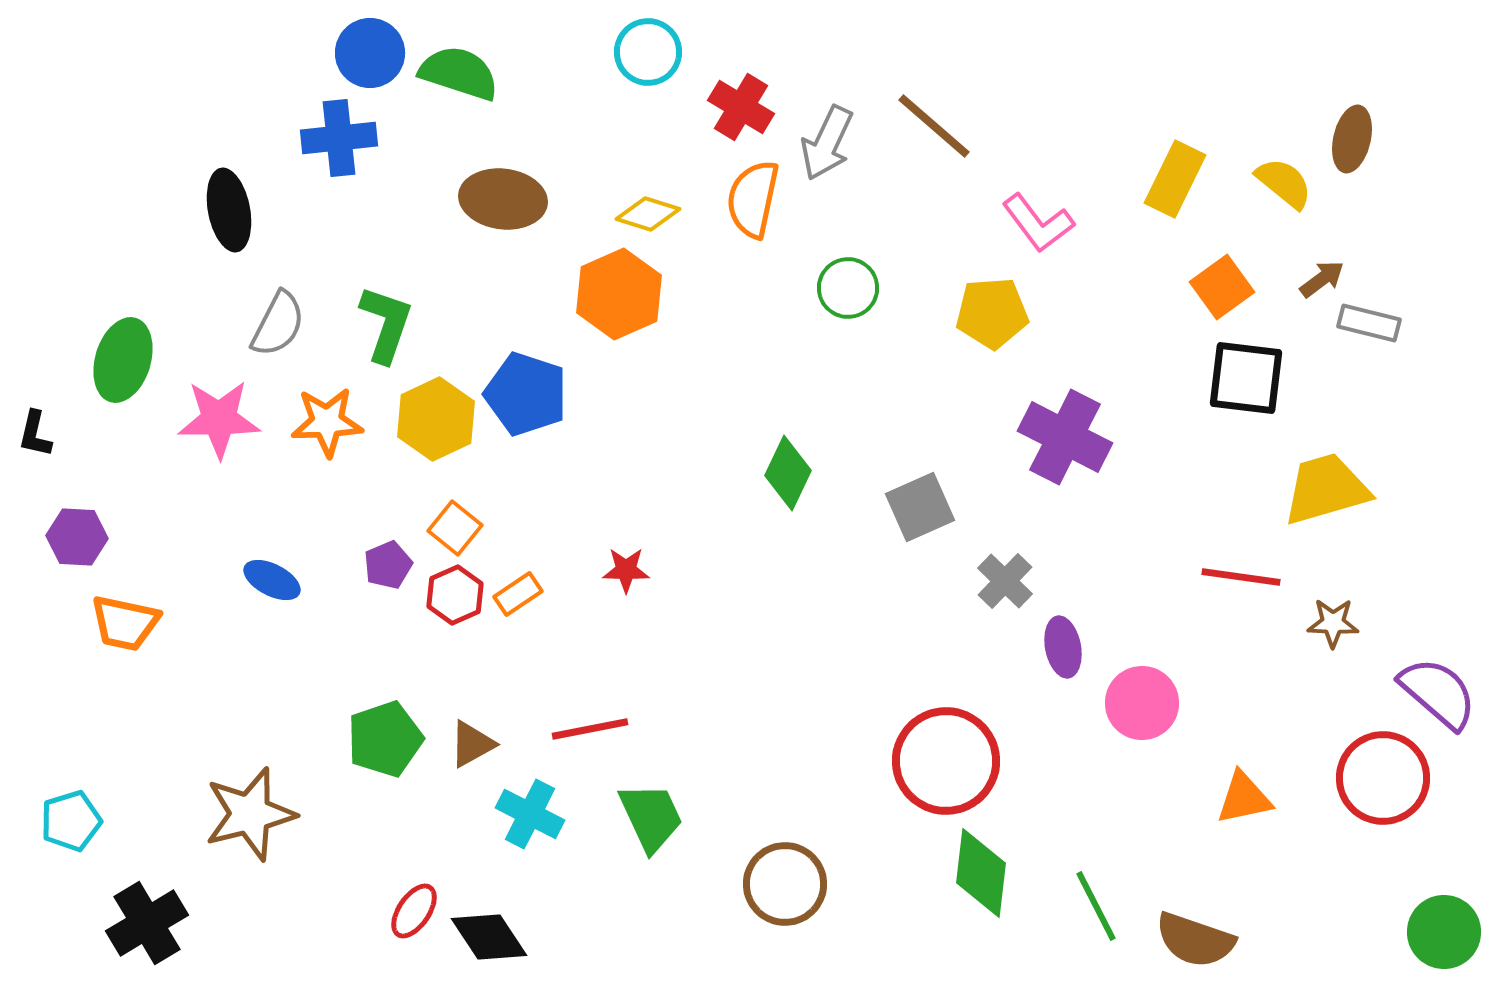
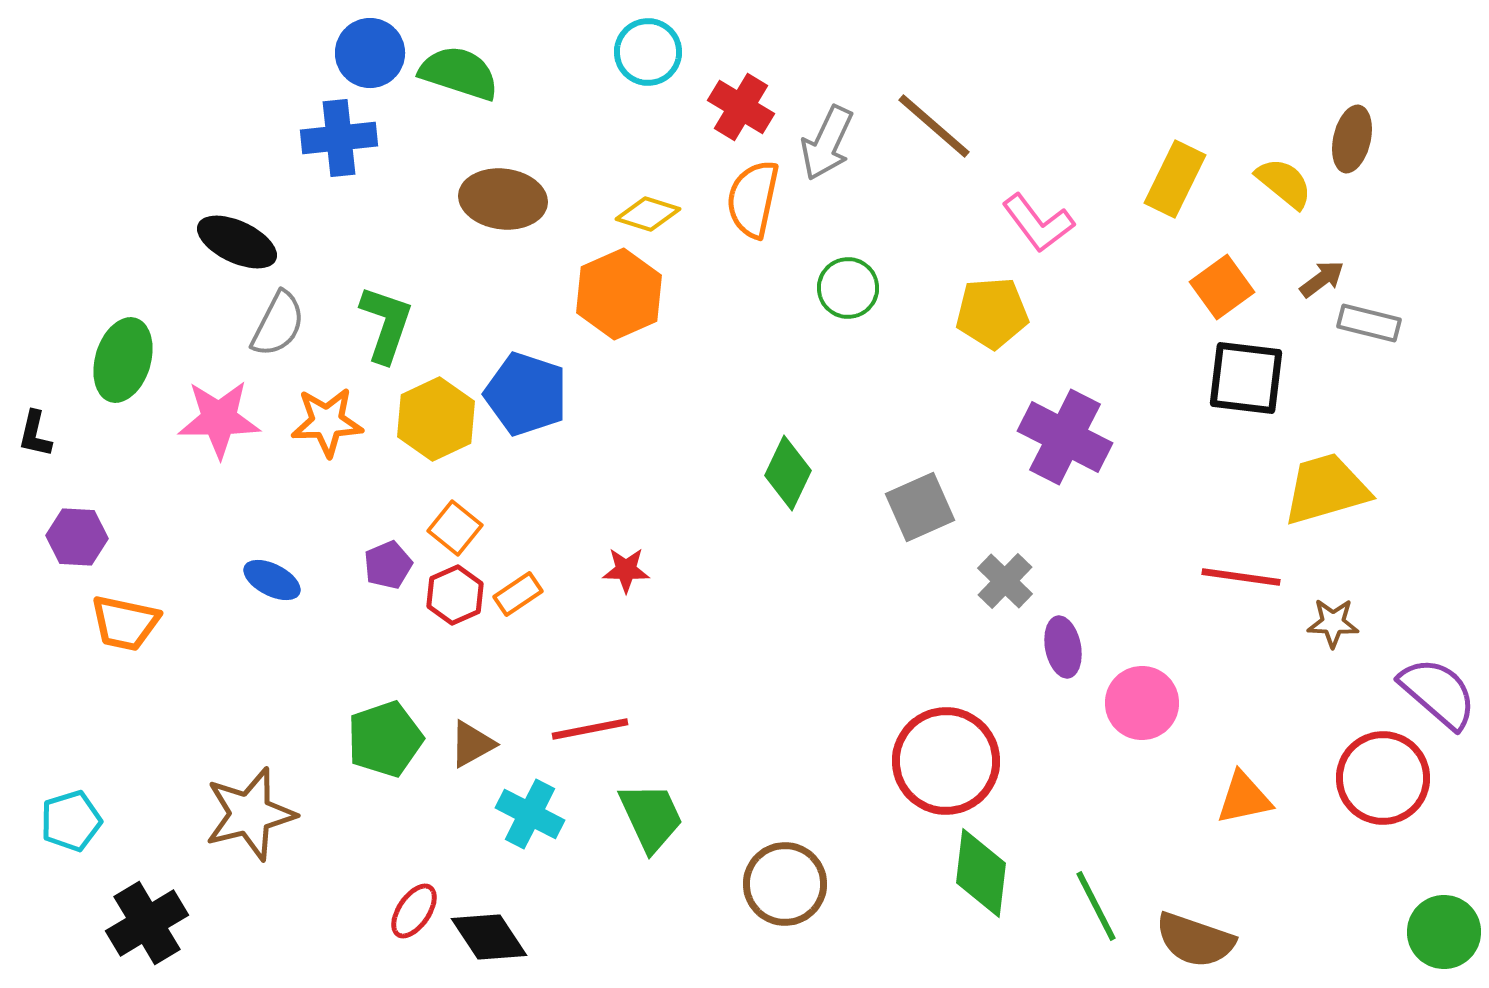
black ellipse at (229, 210): moved 8 px right, 32 px down; rotated 54 degrees counterclockwise
